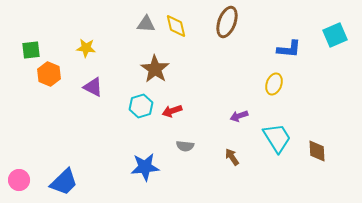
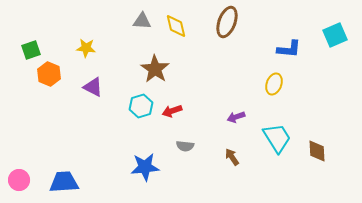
gray triangle: moved 4 px left, 3 px up
green square: rotated 12 degrees counterclockwise
purple arrow: moved 3 px left, 1 px down
blue trapezoid: rotated 140 degrees counterclockwise
